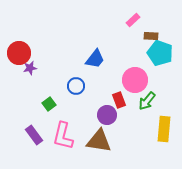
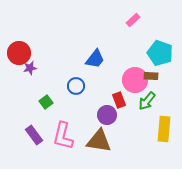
brown rectangle: moved 40 px down
green square: moved 3 px left, 2 px up
